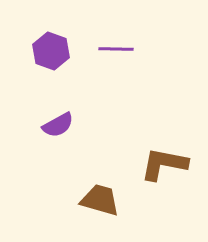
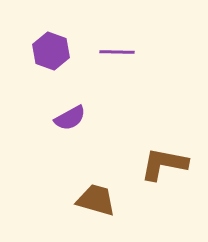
purple line: moved 1 px right, 3 px down
purple semicircle: moved 12 px right, 7 px up
brown trapezoid: moved 4 px left
